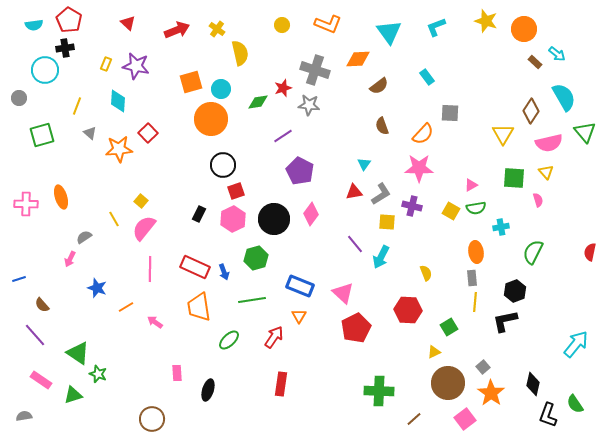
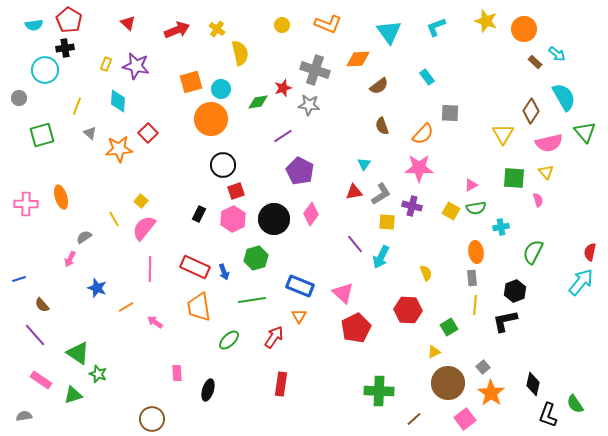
yellow line at (475, 302): moved 3 px down
cyan arrow at (576, 344): moved 5 px right, 62 px up
